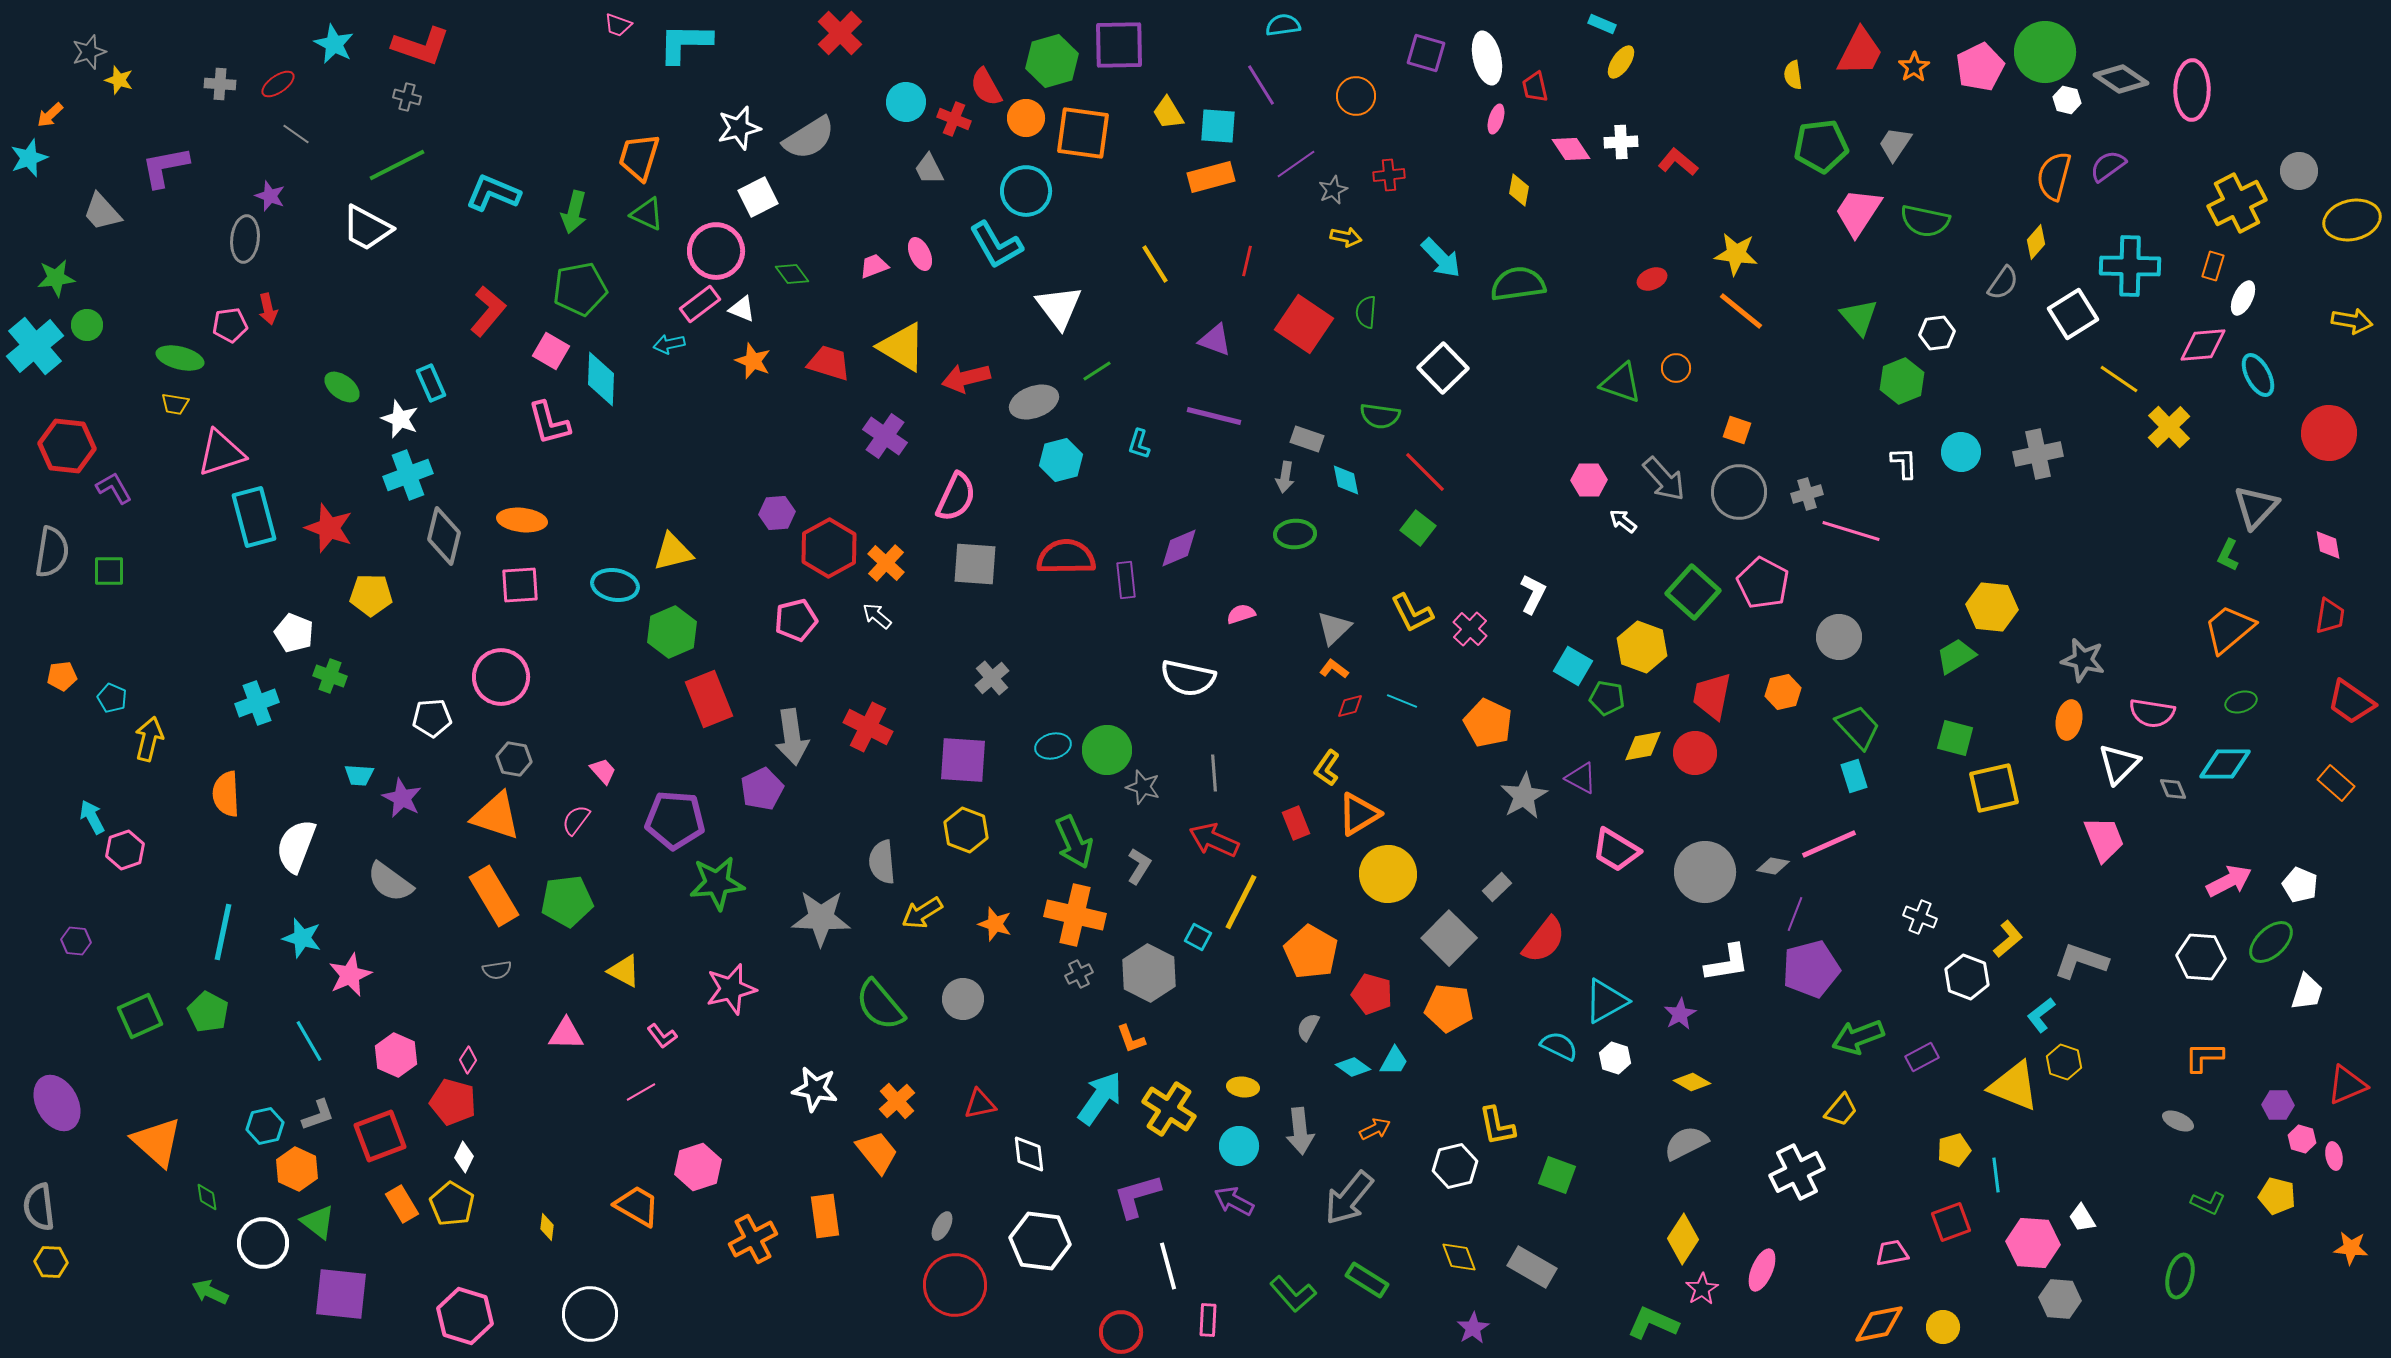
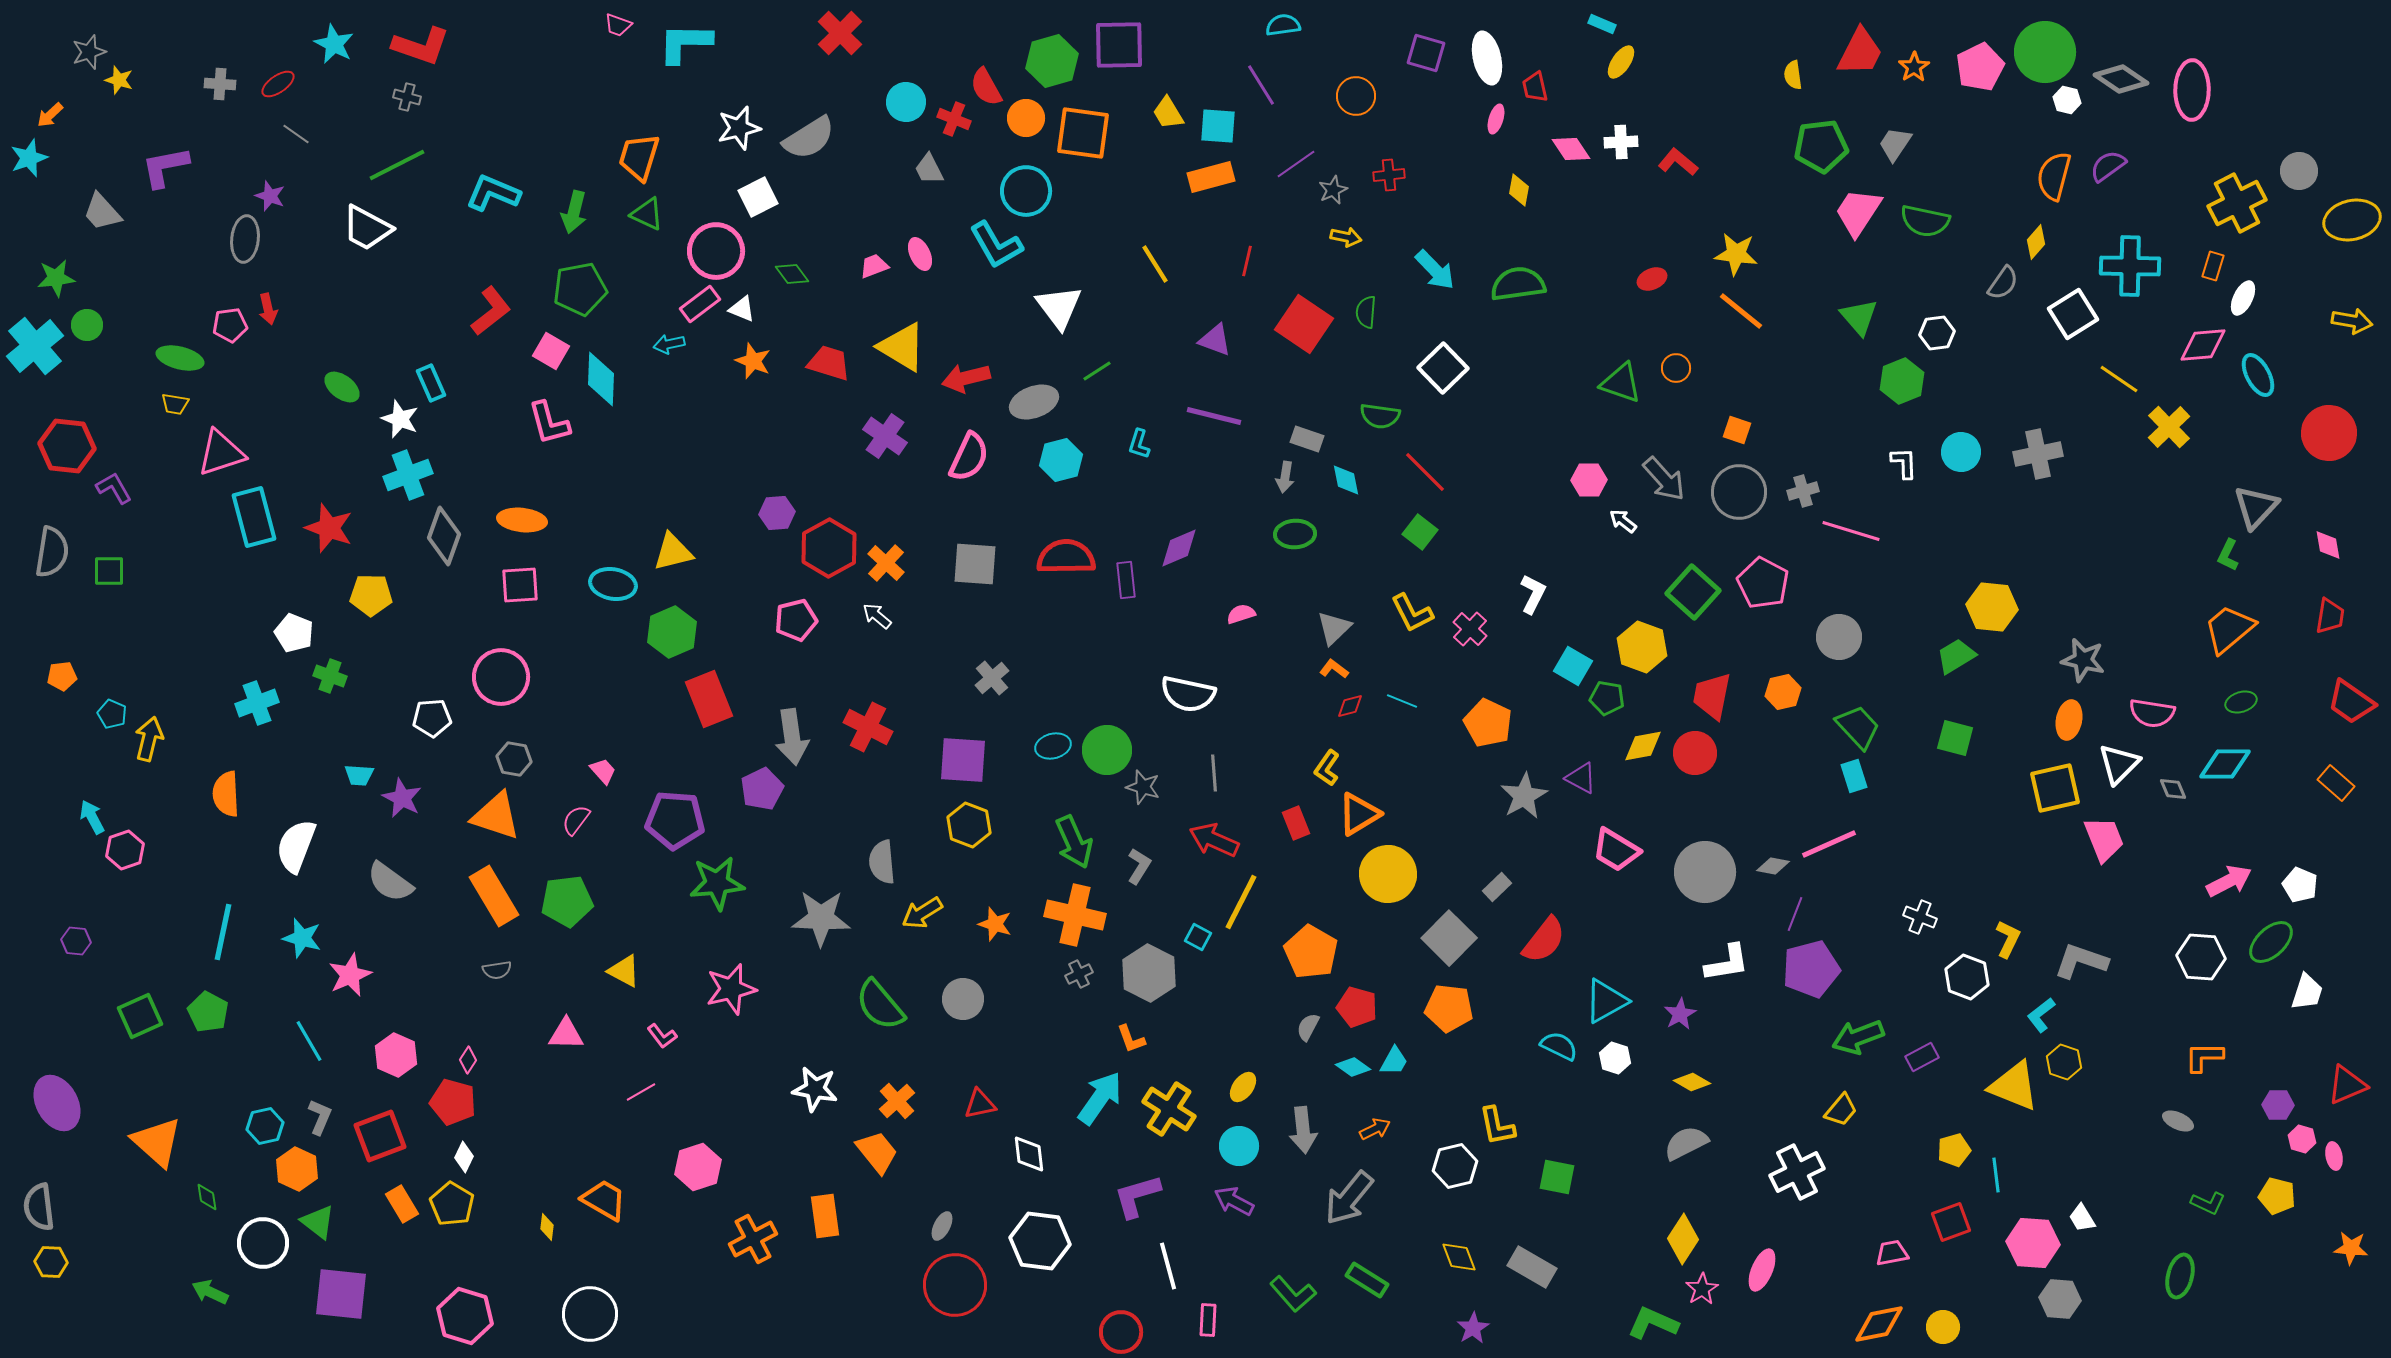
cyan arrow at (1441, 258): moved 6 px left, 12 px down
red L-shape at (488, 311): moved 3 px right; rotated 12 degrees clockwise
gray cross at (1807, 494): moved 4 px left, 3 px up
pink semicircle at (956, 497): moved 13 px right, 40 px up
green square at (1418, 528): moved 2 px right, 4 px down
gray diamond at (444, 536): rotated 6 degrees clockwise
cyan ellipse at (615, 585): moved 2 px left, 1 px up
white semicircle at (1188, 678): moved 16 px down
cyan pentagon at (112, 698): moved 16 px down
yellow square at (1994, 788): moved 61 px right
yellow hexagon at (966, 830): moved 3 px right, 5 px up
yellow L-shape at (2008, 939): rotated 24 degrees counterclockwise
red pentagon at (1372, 994): moved 15 px left, 13 px down
yellow ellipse at (1243, 1087): rotated 60 degrees counterclockwise
gray L-shape at (318, 1115): moved 2 px right, 2 px down; rotated 48 degrees counterclockwise
gray arrow at (1300, 1131): moved 3 px right, 1 px up
green square at (1557, 1175): moved 2 px down; rotated 9 degrees counterclockwise
orange trapezoid at (637, 1206): moved 33 px left, 6 px up
